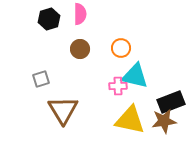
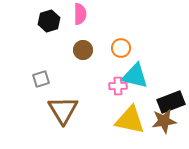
black hexagon: moved 2 px down
brown circle: moved 3 px right, 1 px down
